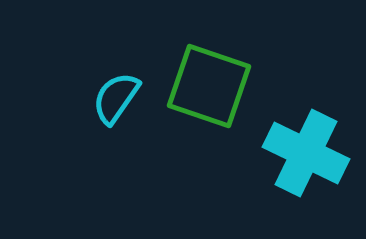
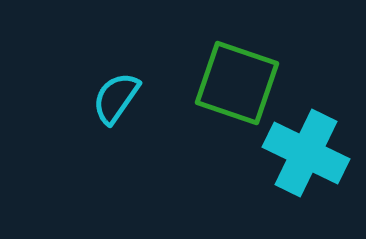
green square: moved 28 px right, 3 px up
